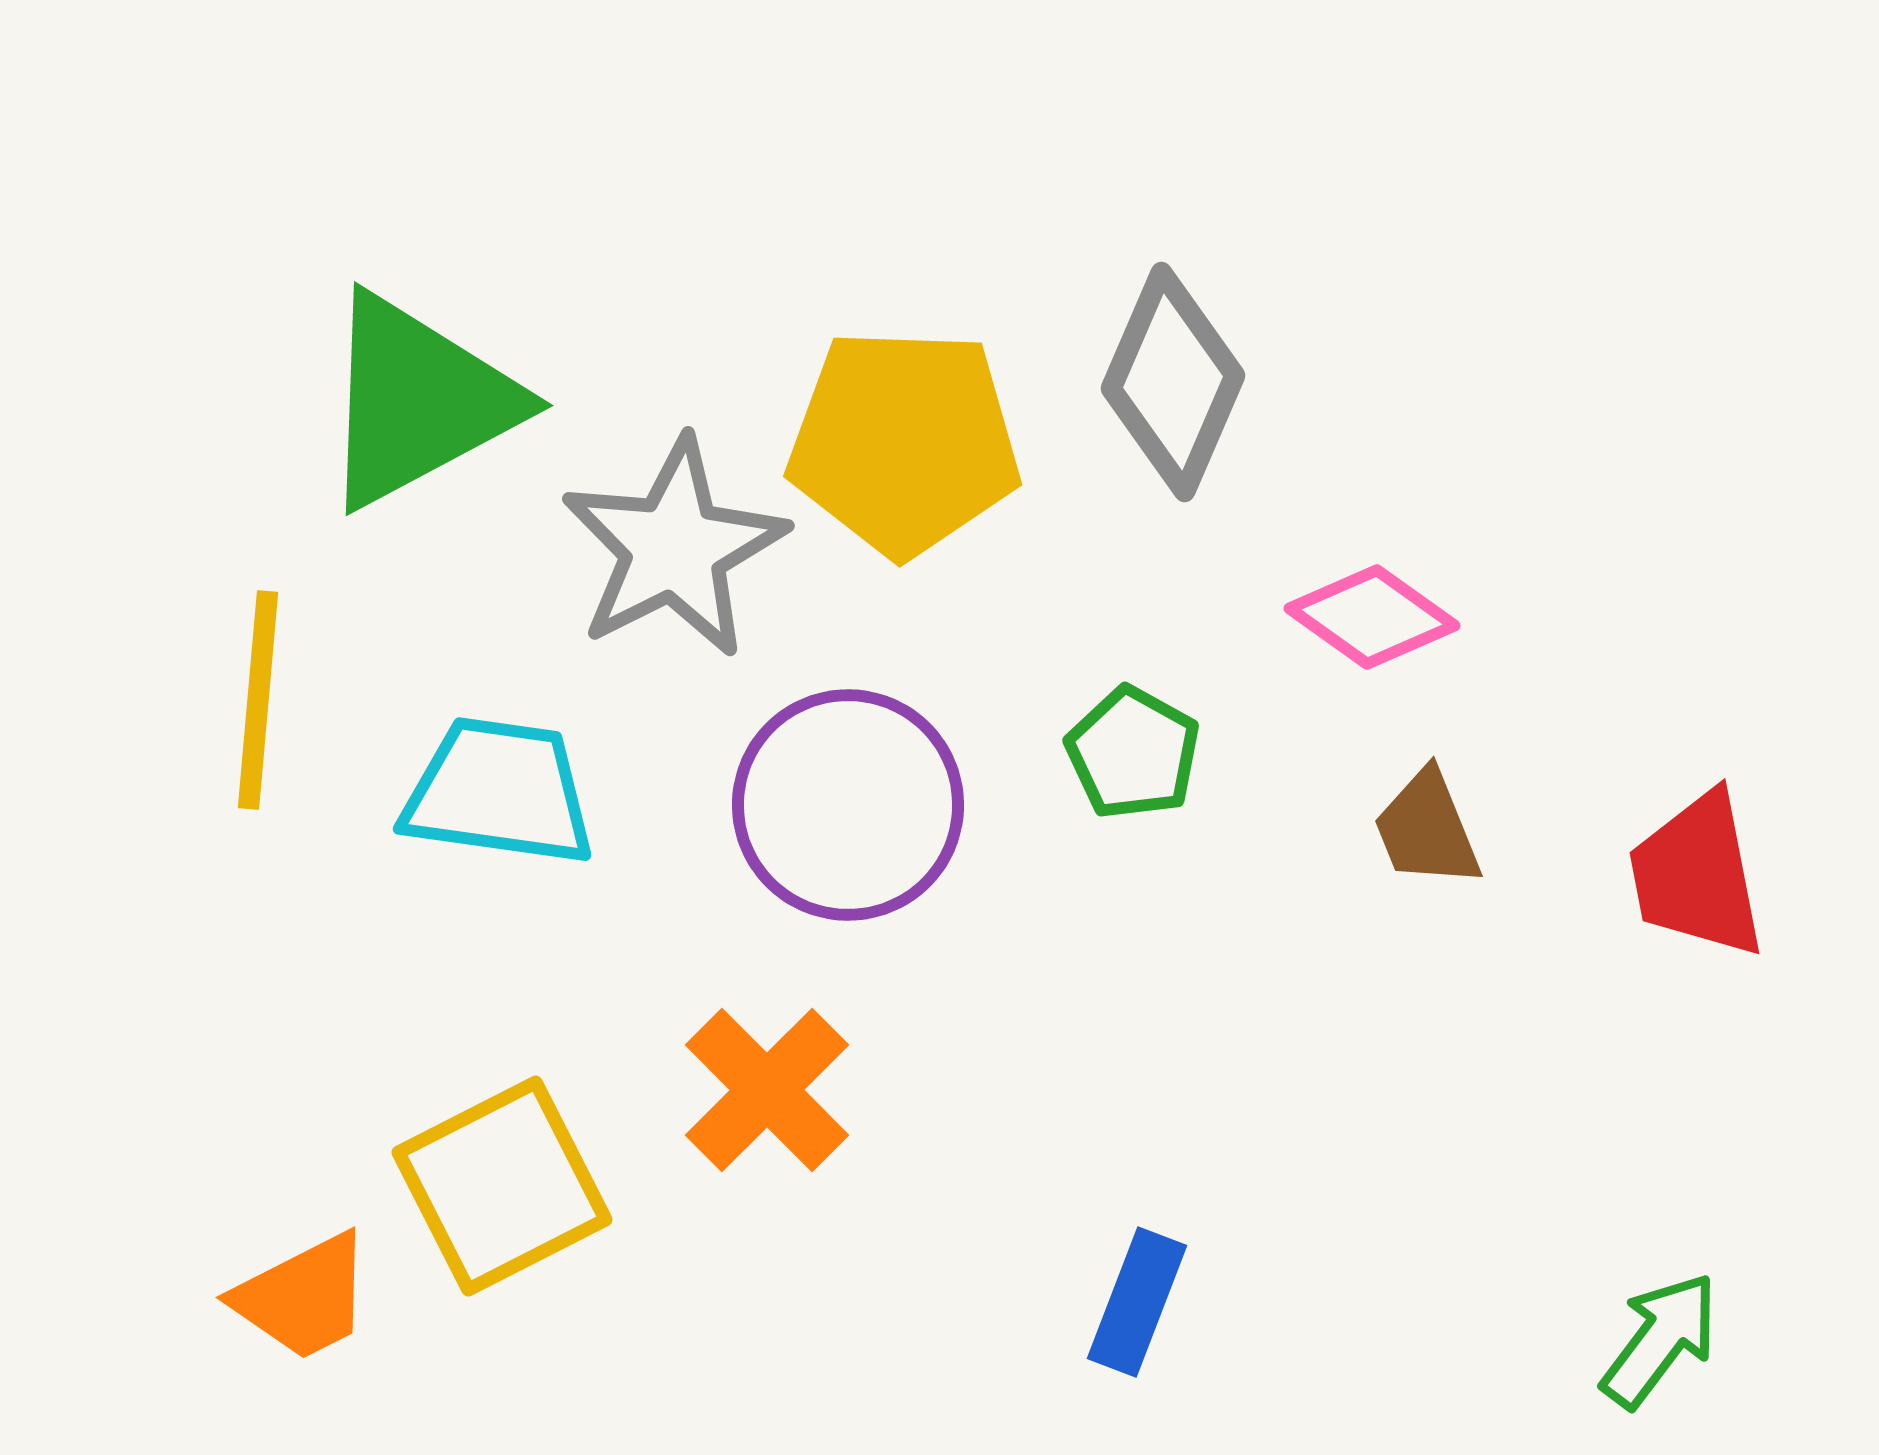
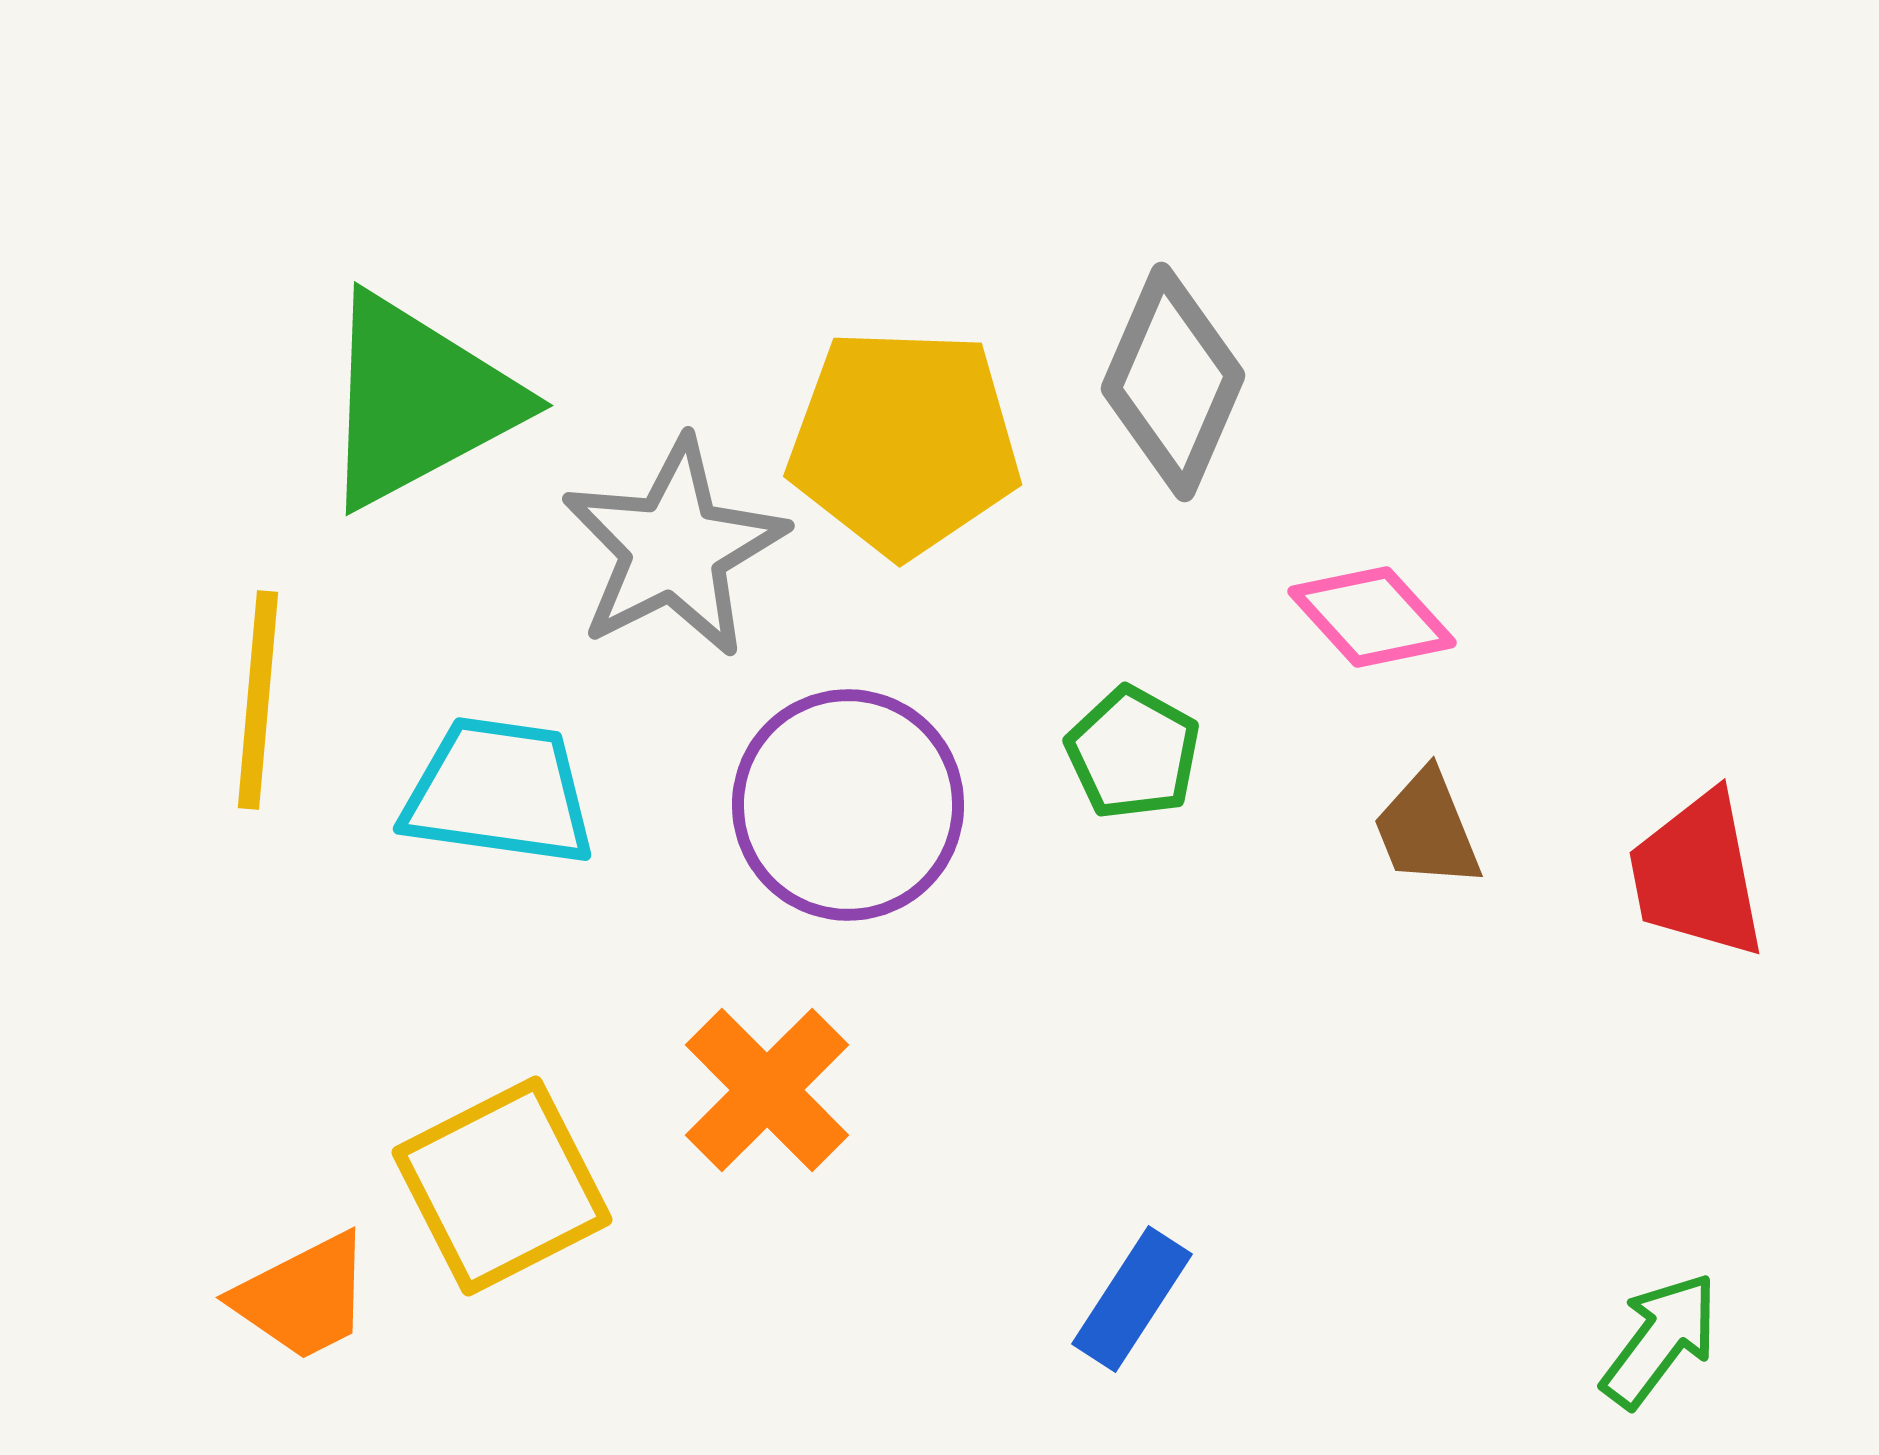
pink diamond: rotated 12 degrees clockwise
blue rectangle: moved 5 px left, 3 px up; rotated 12 degrees clockwise
